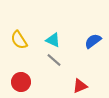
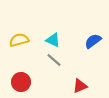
yellow semicircle: rotated 108 degrees clockwise
